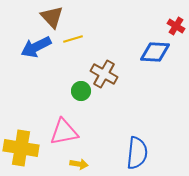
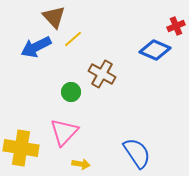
brown triangle: moved 2 px right
red cross: rotated 36 degrees clockwise
yellow line: rotated 24 degrees counterclockwise
blue diamond: moved 2 px up; rotated 20 degrees clockwise
brown cross: moved 2 px left
green circle: moved 10 px left, 1 px down
pink triangle: rotated 36 degrees counterclockwise
blue semicircle: rotated 40 degrees counterclockwise
yellow arrow: moved 2 px right
